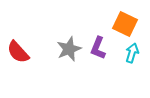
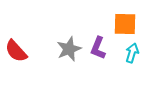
orange square: rotated 25 degrees counterclockwise
red semicircle: moved 2 px left, 1 px up
